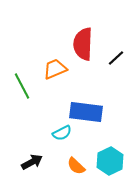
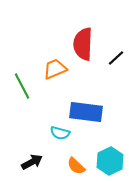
cyan semicircle: moved 2 px left; rotated 42 degrees clockwise
